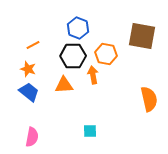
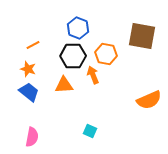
orange arrow: rotated 12 degrees counterclockwise
orange semicircle: moved 1 px down; rotated 80 degrees clockwise
cyan square: rotated 24 degrees clockwise
